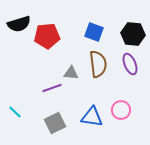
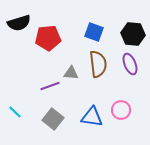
black semicircle: moved 1 px up
red pentagon: moved 1 px right, 2 px down
purple line: moved 2 px left, 2 px up
gray square: moved 2 px left, 4 px up; rotated 25 degrees counterclockwise
